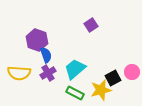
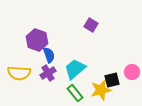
purple square: rotated 24 degrees counterclockwise
blue semicircle: moved 3 px right
black square: moved 1 px left, 2 px down; rotated 14 degrees clockwise
green rectangle: rotated 24 degrees clockwise
